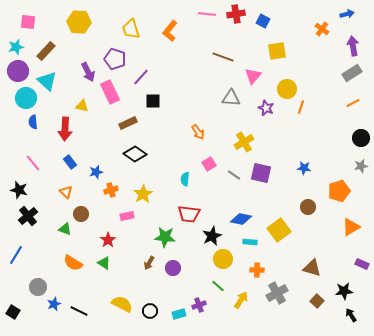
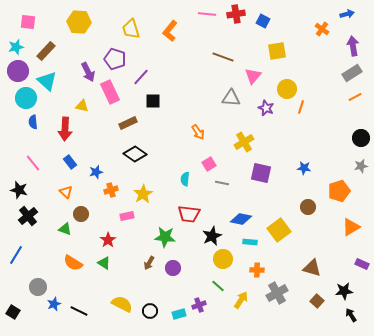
orange line at (353, 103): moved 2 px right, 6 px up
gray line at (234, 175): moved 12 px left, 8 px down; rotated 24 degrees counterclockwise
